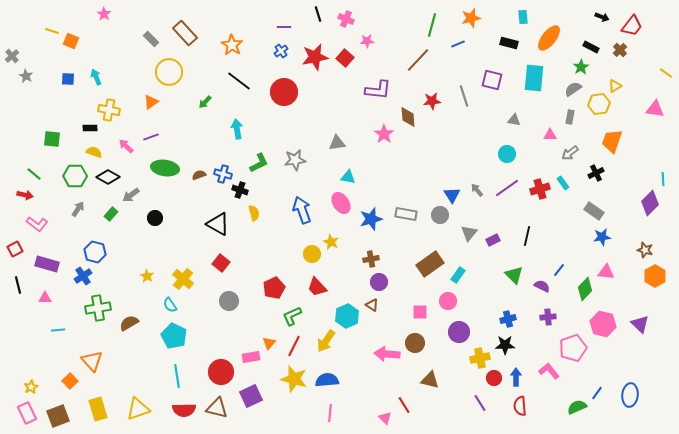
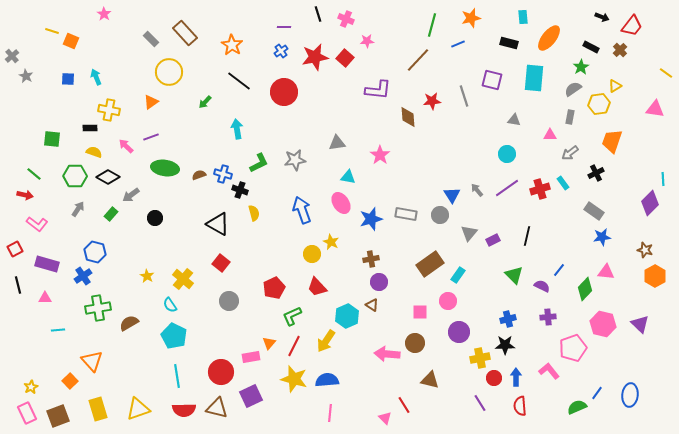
pink star at (384, 134): moved 4 px left, 21 px down
